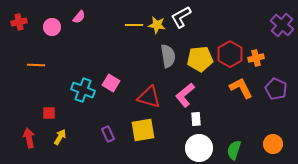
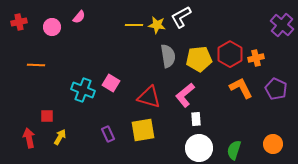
yellow pentagon: moved 1 px left
red square: moved 2 px left, 3 px down
